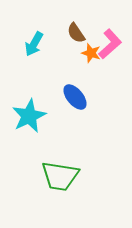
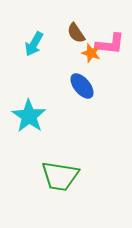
pink L-shape: rotated 48 degrees clockwise
blue ellipse: moved 7 px right, 11 px up
cyan star: rotated 12 degrees counterclockwise
